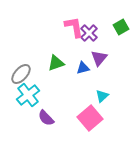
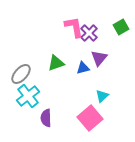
cyan cross: moved 1 px down
purple semicircle: rotated 42 degrees clockwise
